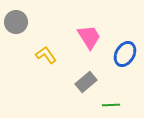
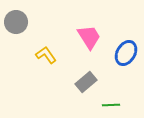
blue ellipse: moved 1 px right, 1 px up
